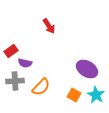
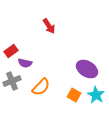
gray cross: moved 3 px left; rotated 18 degrees counterclockwise
